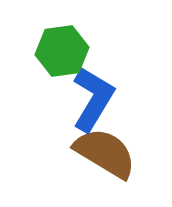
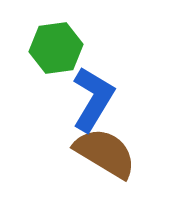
green hexagon: moved 6 px left, 3 px up
